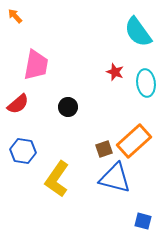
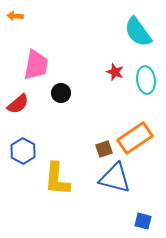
orange arrow: rotated 42 degrees counterclockwise
cyan ellipse: moved 3 px up
black circle: moved 7 px left, 14 px up
orange rectangle: moved 1 px right, 3 px up; rotated 8 degrees clockwise
blue hexagon: rotated 20 degrees clockwise
yellow L-shape: rotated 30 degrees counterclockwise
